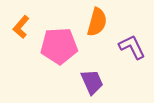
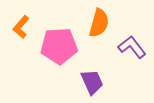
orange semicircle: moved 2 px right, 1 px down
purple L-shape: rotated 12 degrees counterclockwise
